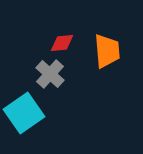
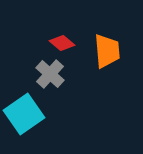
red diamond: rotated 45 degrees clockwise
cyan square: moved 1 px down
